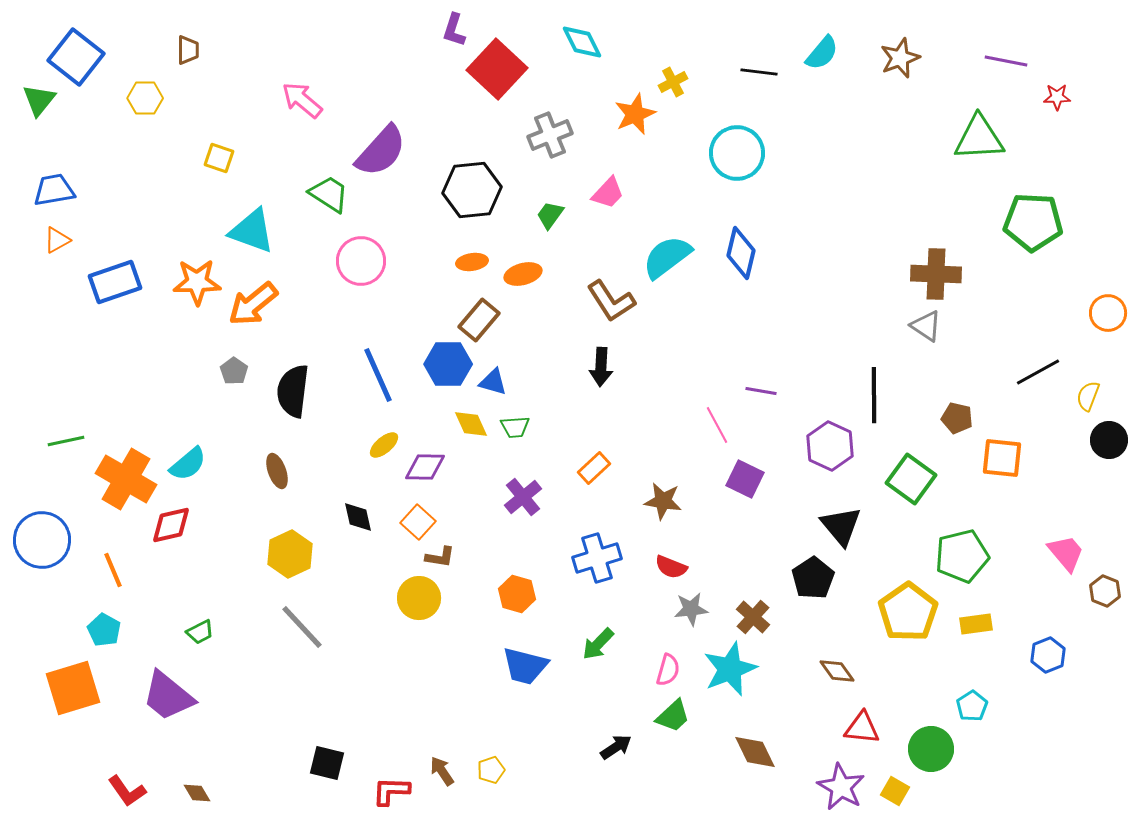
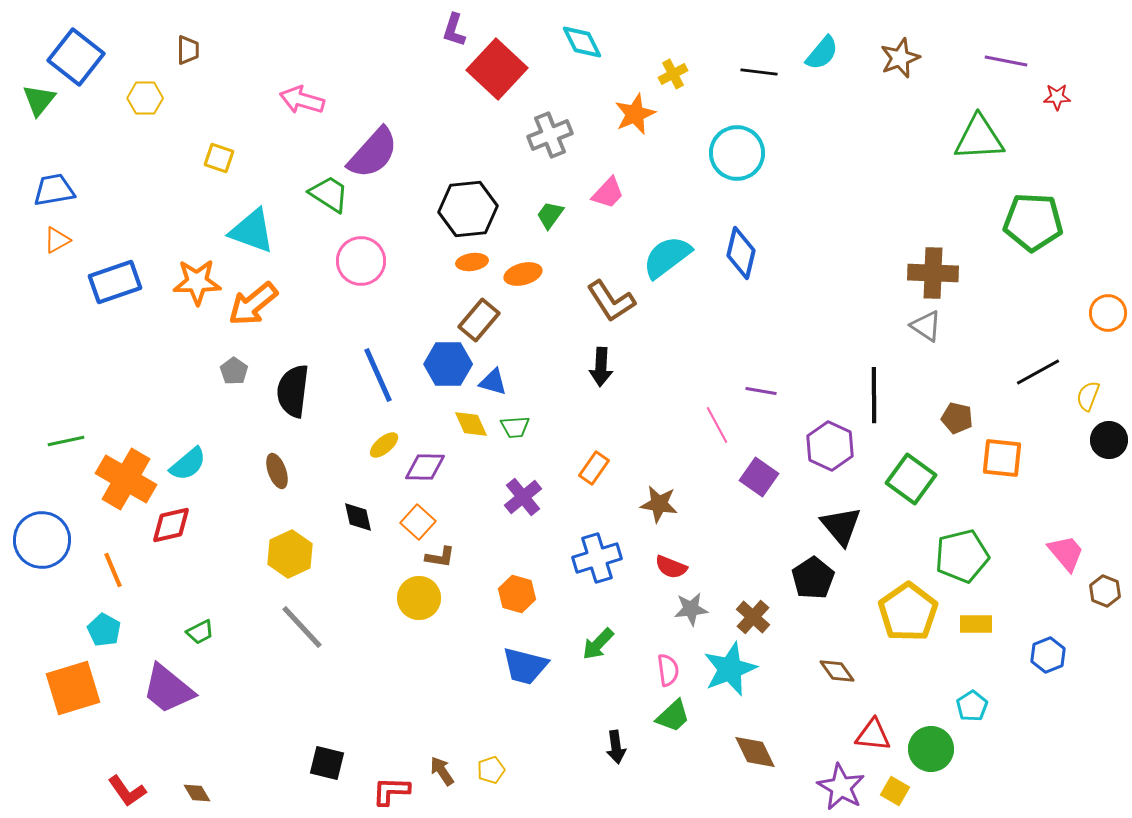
yellow cross at (673, 82): moved 8 px up
pink arrow at (302, 100): rotated 24 degrees counterclockwise
purple semicircle at (381, 151): moved 8 px left, 2 px down
black hexagon at (472, 190): moved 4 px left, 19 px down
brown cross at (936, 274): moved 3 px left, 1 px up
orange rectangle at (594, 468): rotated 12 degrees counterclockwise
purple square at (745, 479): moved 14 px right, 2 px up; rotated 9 degrees clockwise
brown star at (663, 501): moved 4 px left, 3 px down
yellow rectangle at (976, 624): rotated 8 degrees clockwise
pink semicircle at (668, 670): rotated 24 degrees counterclockwise
purple trapezoid at (168, 696): moved 7 px up
red triangle at (862, 728): moved 11 px right, 7 px down
black arrow at (616, 747): rotated 116 degrees clockwise
